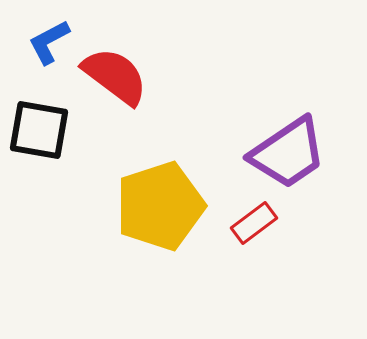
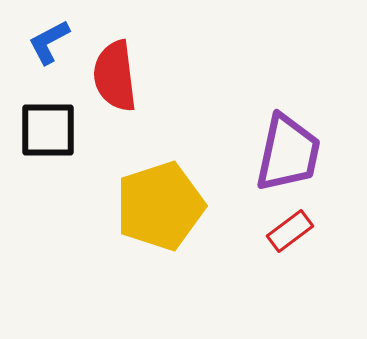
red semicircle: rotated 134 degrees counterclockwise
black square: moved 9 px right; rotated 10 degrees counterclockwise
purple trapezoid: rotated 44 degrees counterclockwise
red rectangle: moved 36 px right, 8 px down
